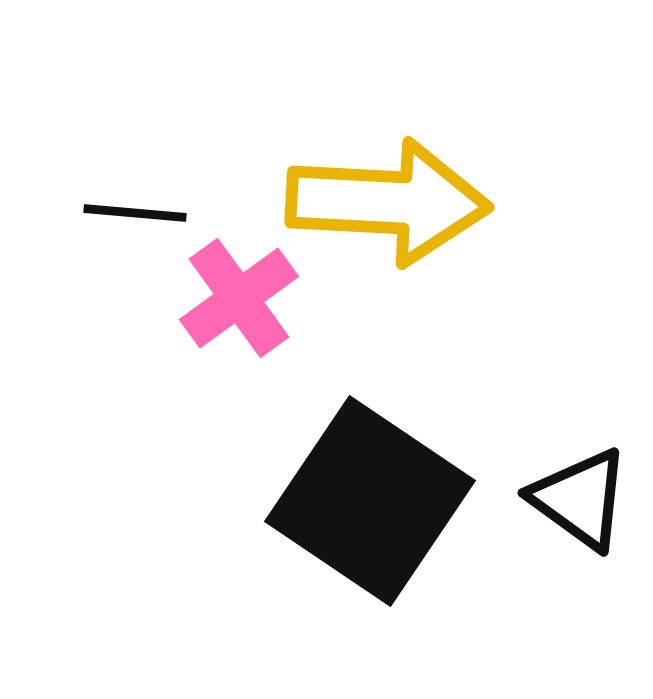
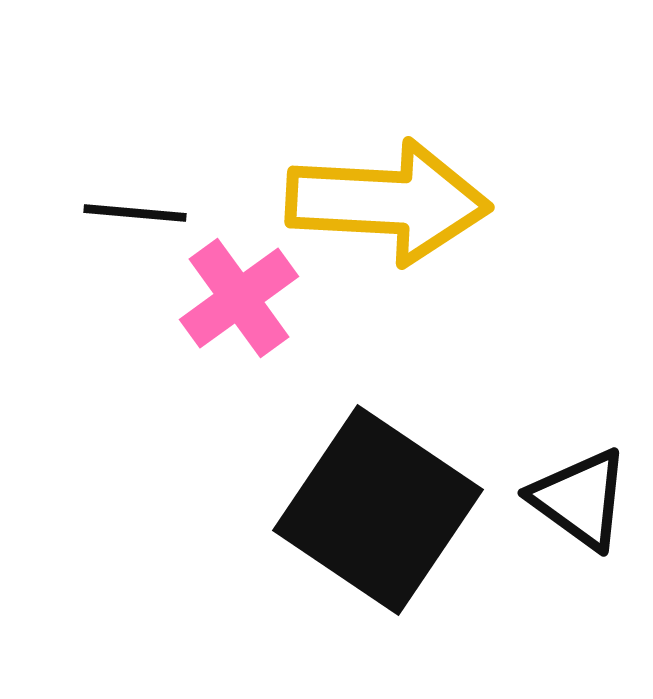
black square: moved 8 px right, 9 px down
